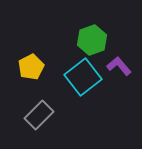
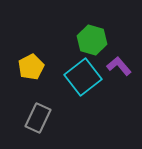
green hexagon: rotated 24 degrees counterclockwise
gray rectangle: moved 1 px left, 3 px down; rotated 20 degrees counterclockwise
